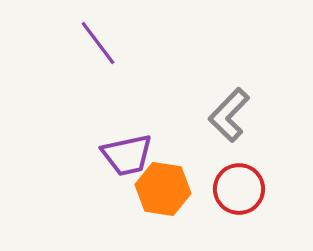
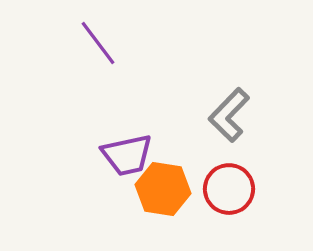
red circle: moved 10 px left
